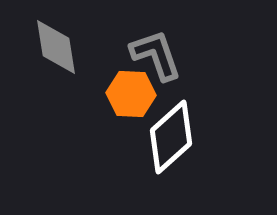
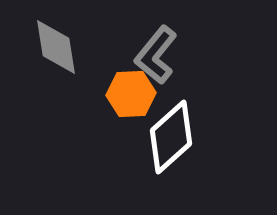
gray L-shape: rotated 122 degrees counterclockwise
orange hexagon: rotated 6 degrees counterclockwise
